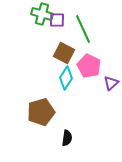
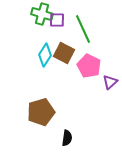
cyan diamond: moved 21 px left, 23 px up
purple triangle: moved 1 px left, 1 px up
